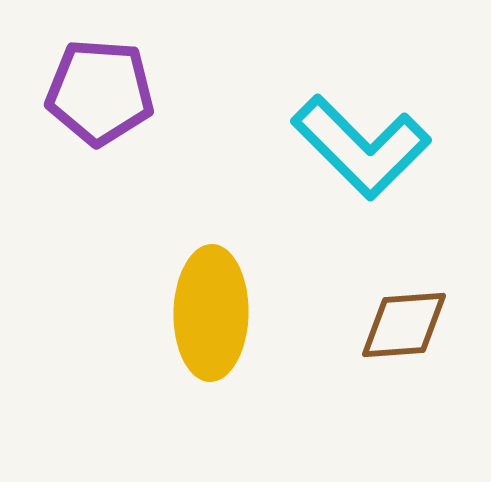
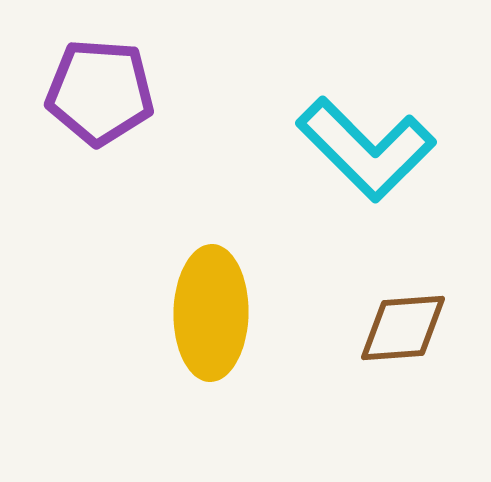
cyan L-shape: moved 5 px right, 2 px down
brown diamond: moved 1 px left, 3 px down
